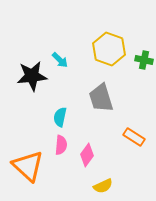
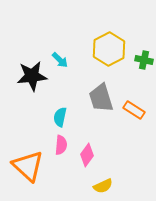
yellow hexagon: rotated 12 degrees clockwise
orange rectangle: moved 27 px up
